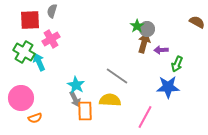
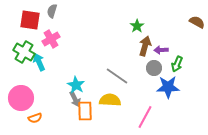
red square: rotated 10 degrees clockwise
gray circle: moved 7 px right, 39 px down
brown arrow: moved 1 px right, 3 px down
